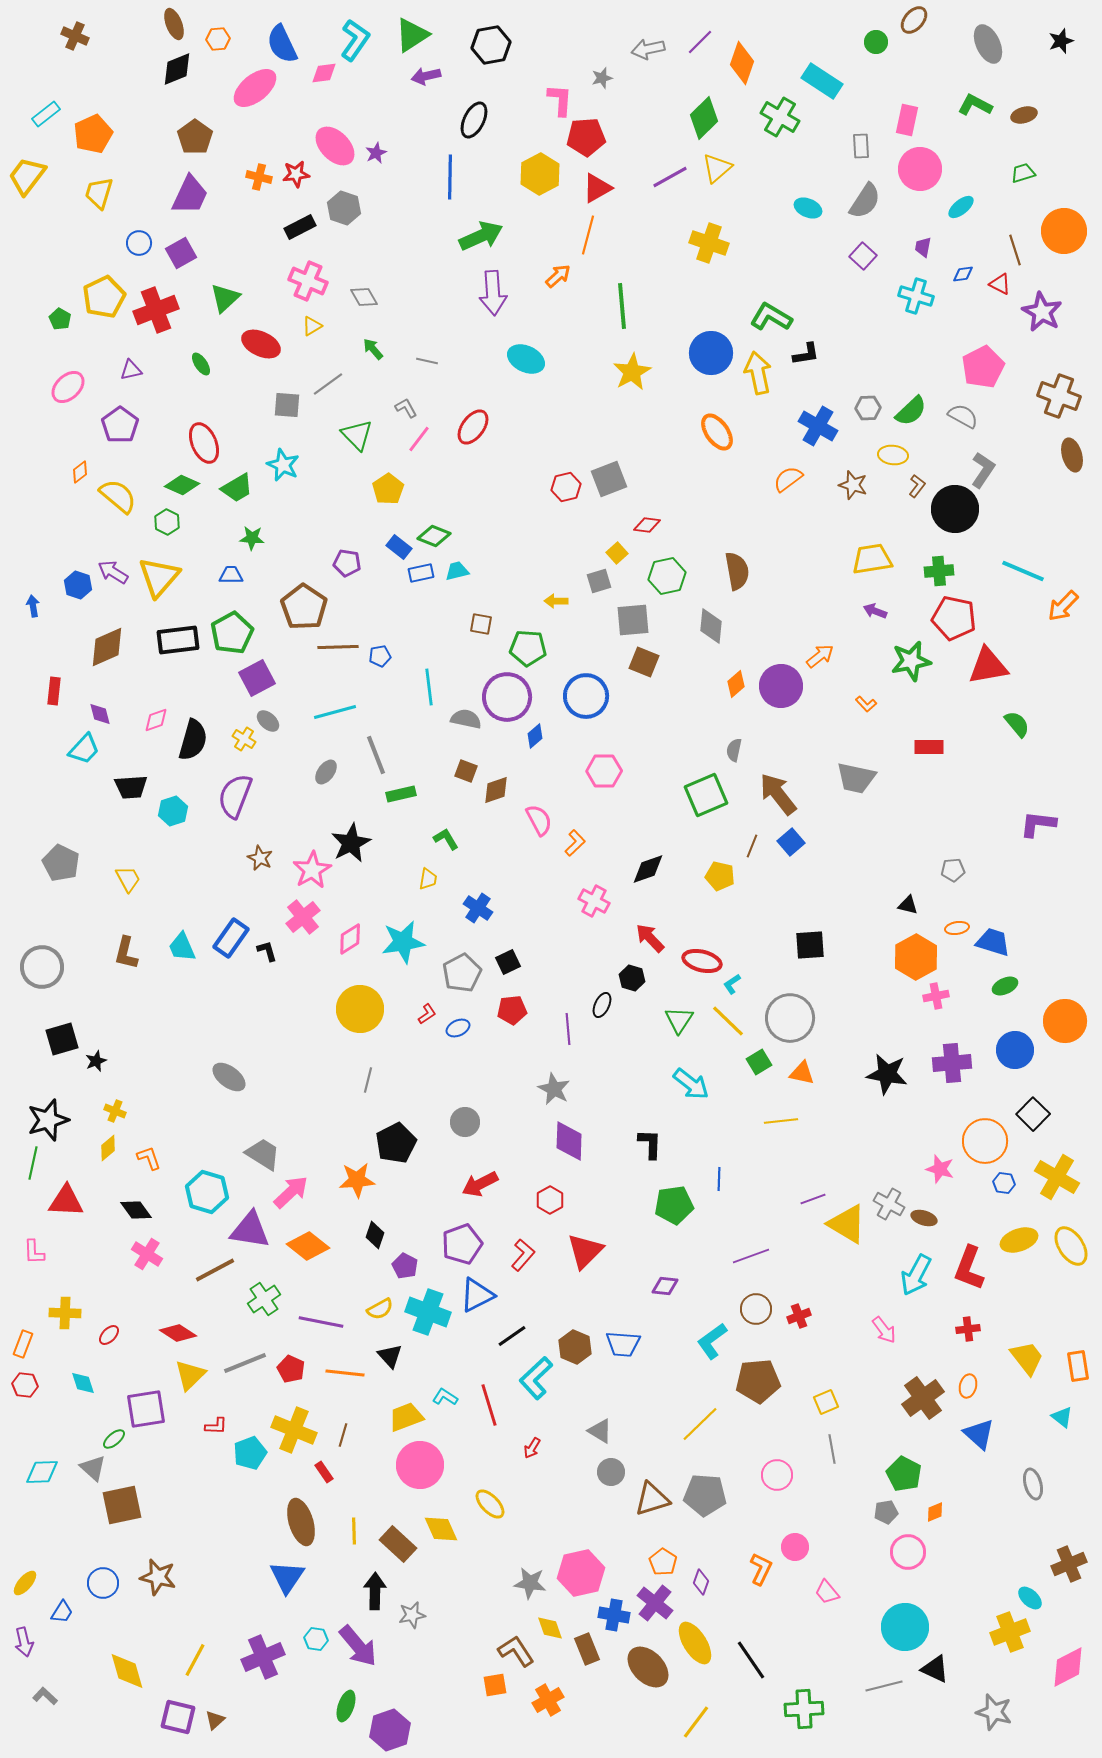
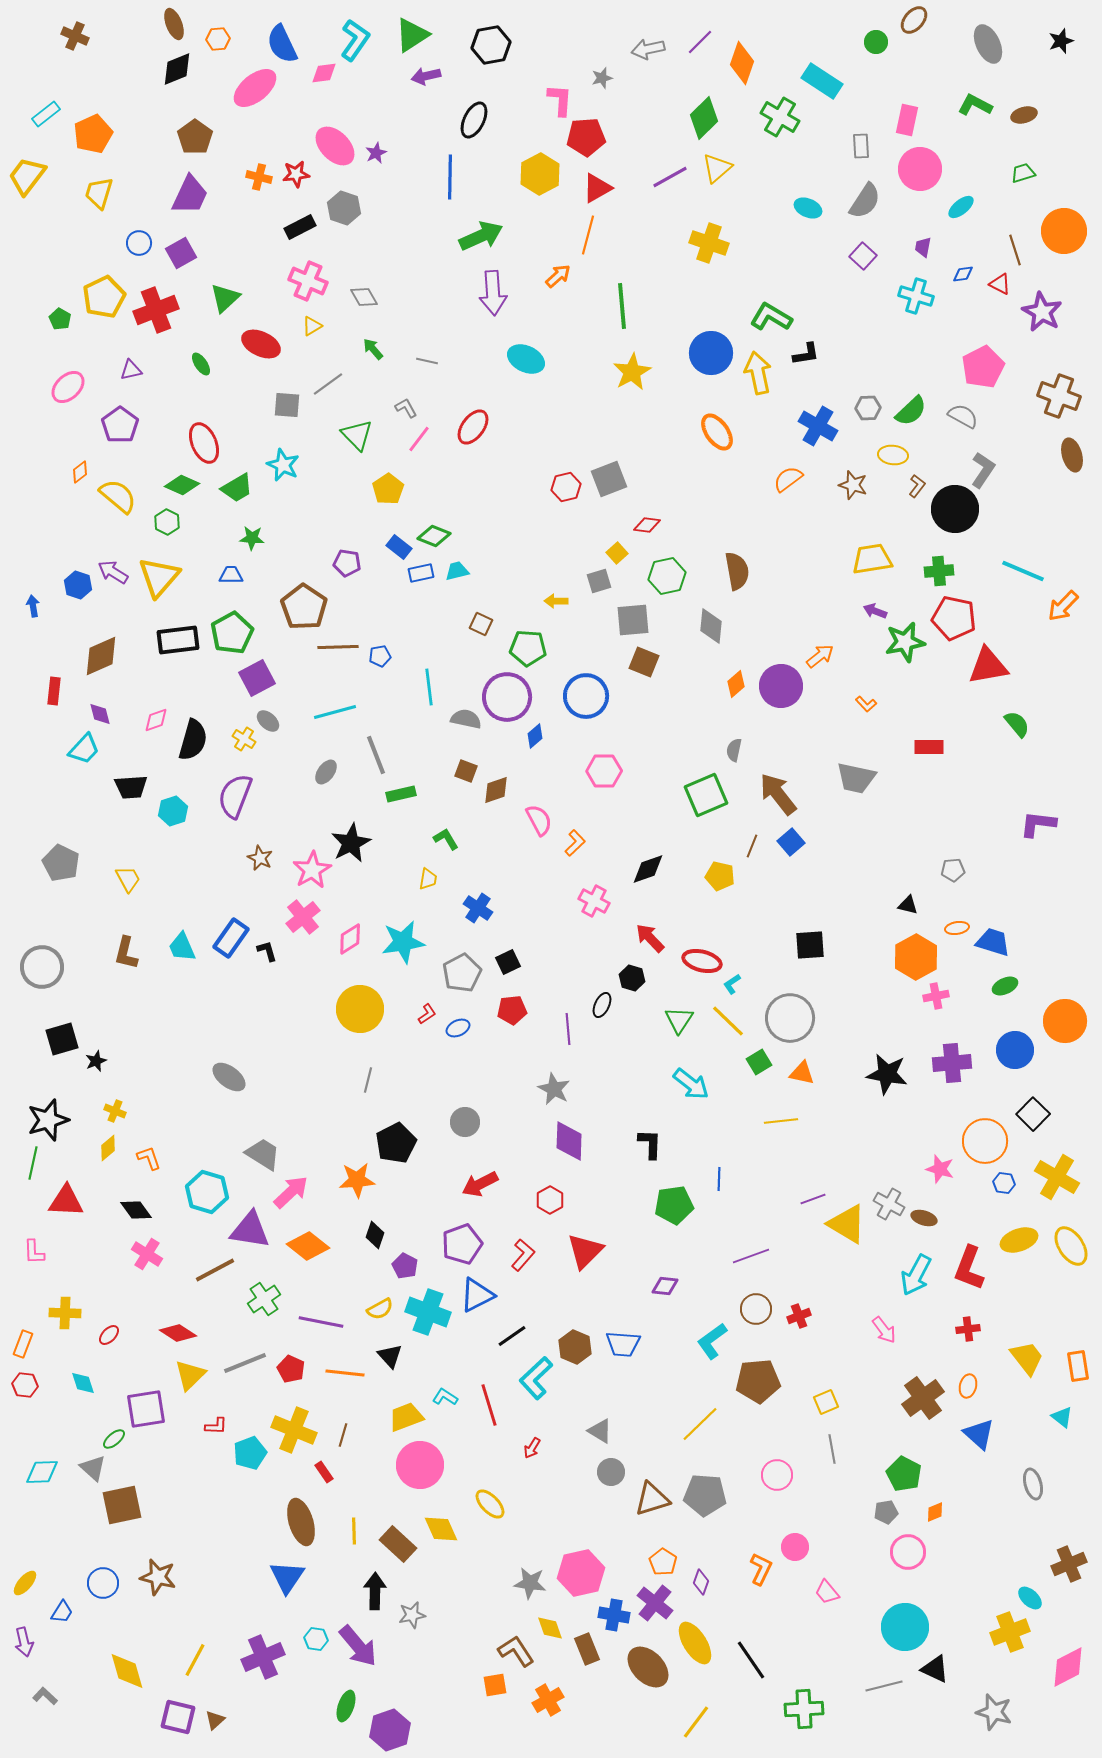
brown square at (481, 624): rotated 15 degrees clockwise
brown diamond at (107, 647): moved 6 px left, 9 px down
green star at (911, 661): moved 6 px left, 19 px up
